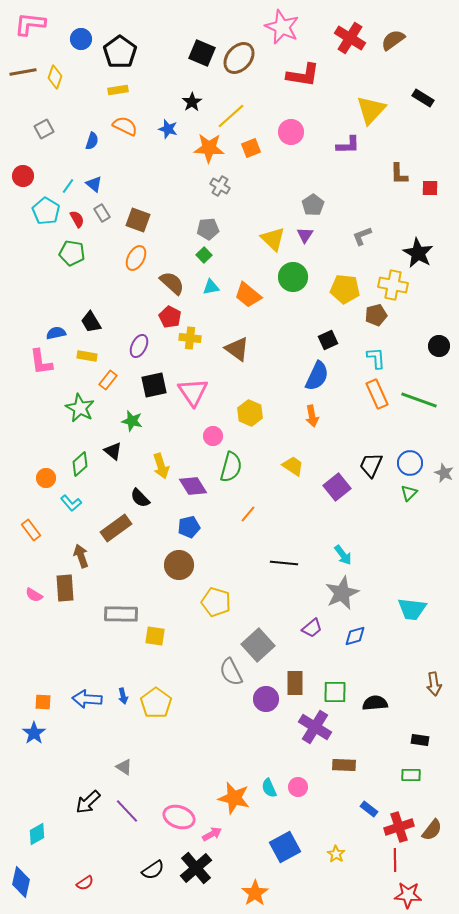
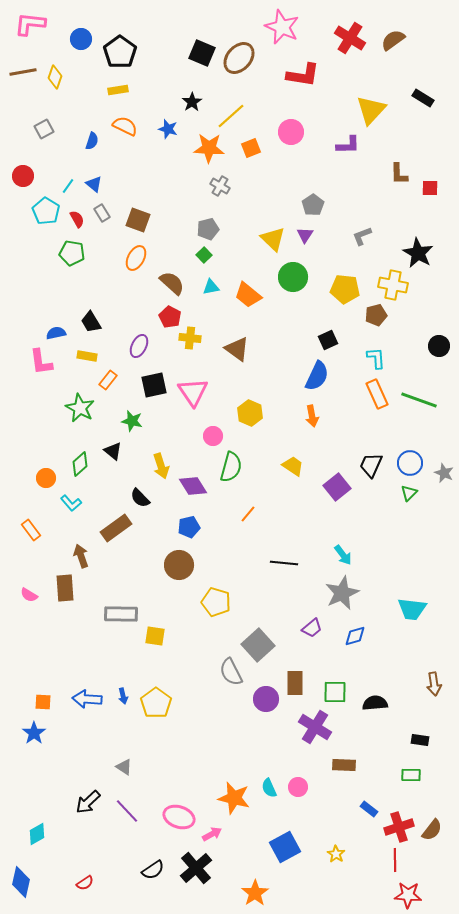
gray pentagon at (208, 229): rotated 10 degrees counterclockwise
pink semicircle at (34, 595): moved 5 px left
